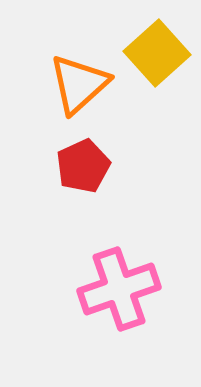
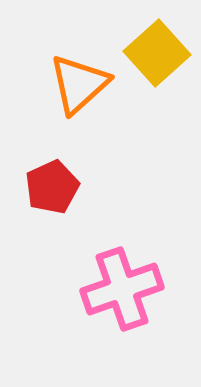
red pentagon: moved 31 px left, 21 px down
pink cross: moved 3 px right
